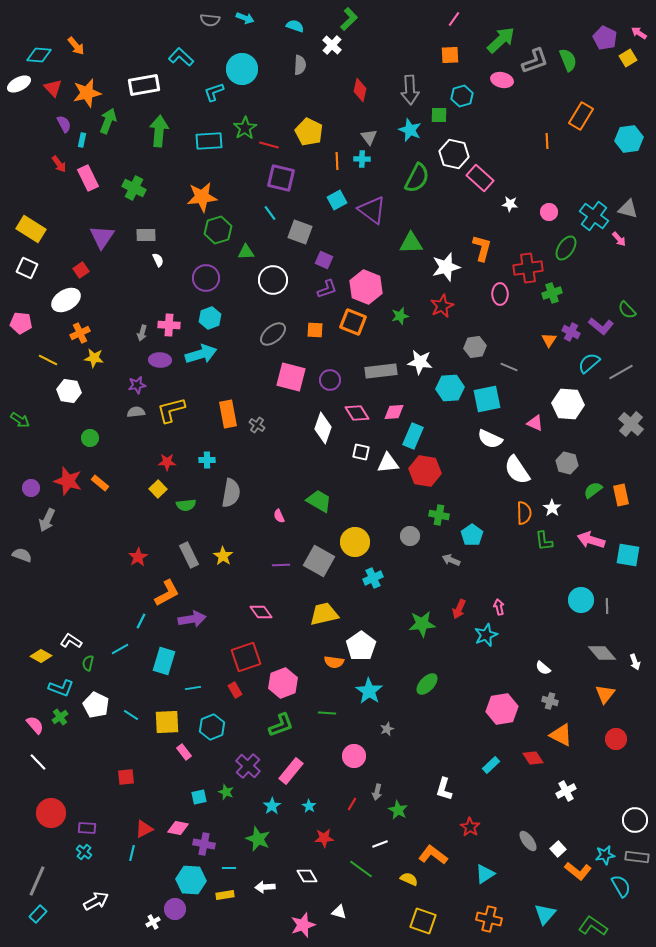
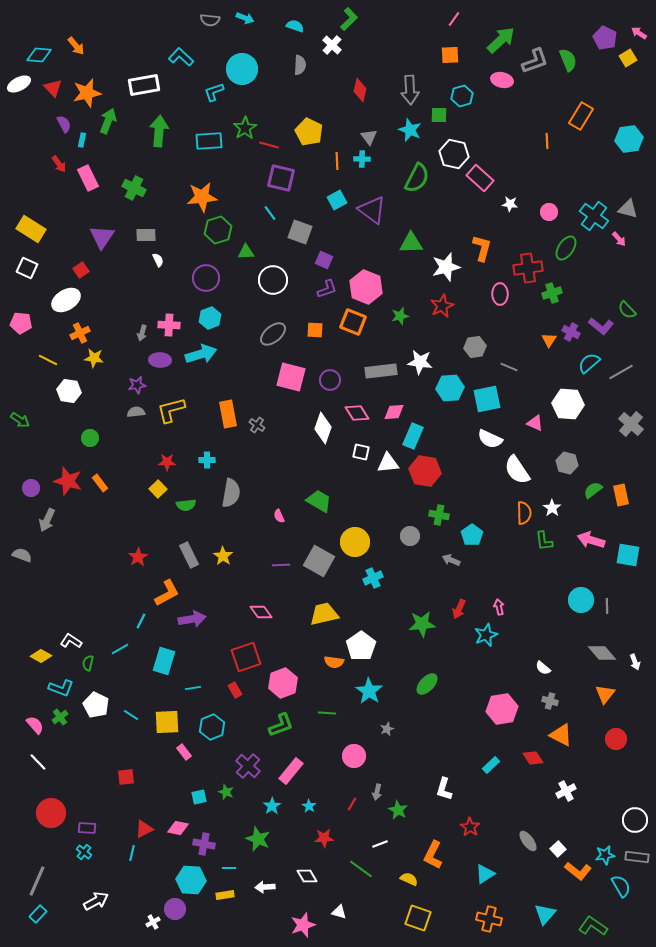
orange rectangle at (100, 483): rotated 12 degrees clockwise
orange L-shape at (433, 855): rotated 100 degrees counterclockwise
yellow square at (423, 921): moved 5 px left, 3 px up
